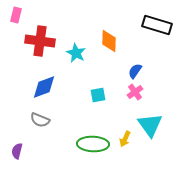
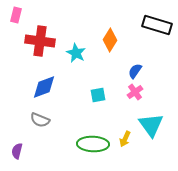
orange diamond: moved 1 px right, 1 px up; rotated 30 degrees clockwise
cyan triangle: moved 1 px right
